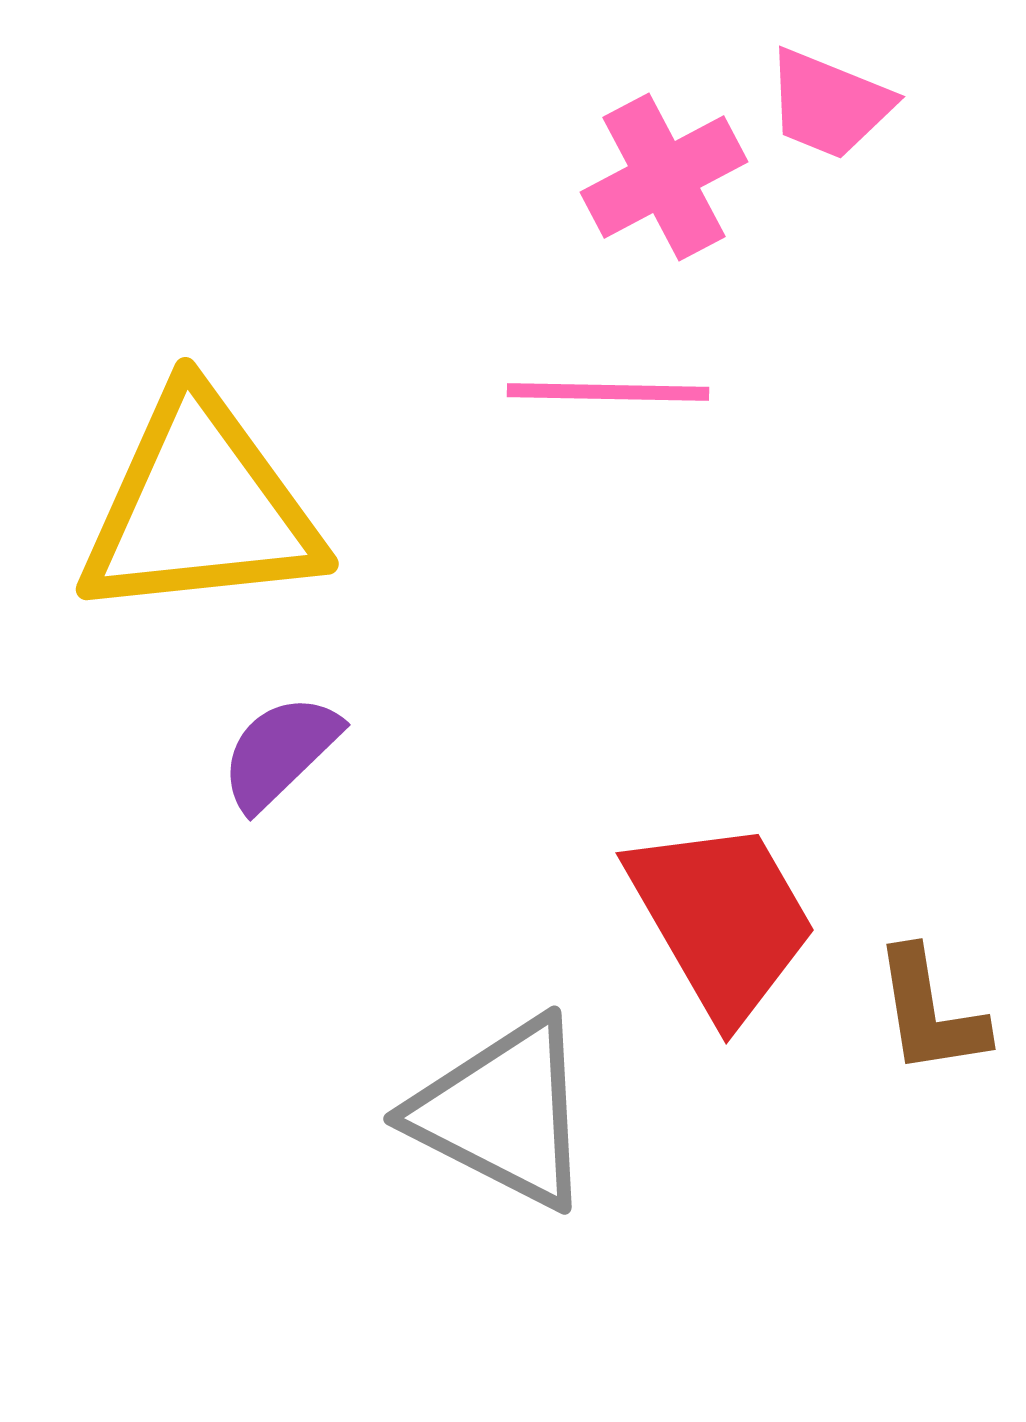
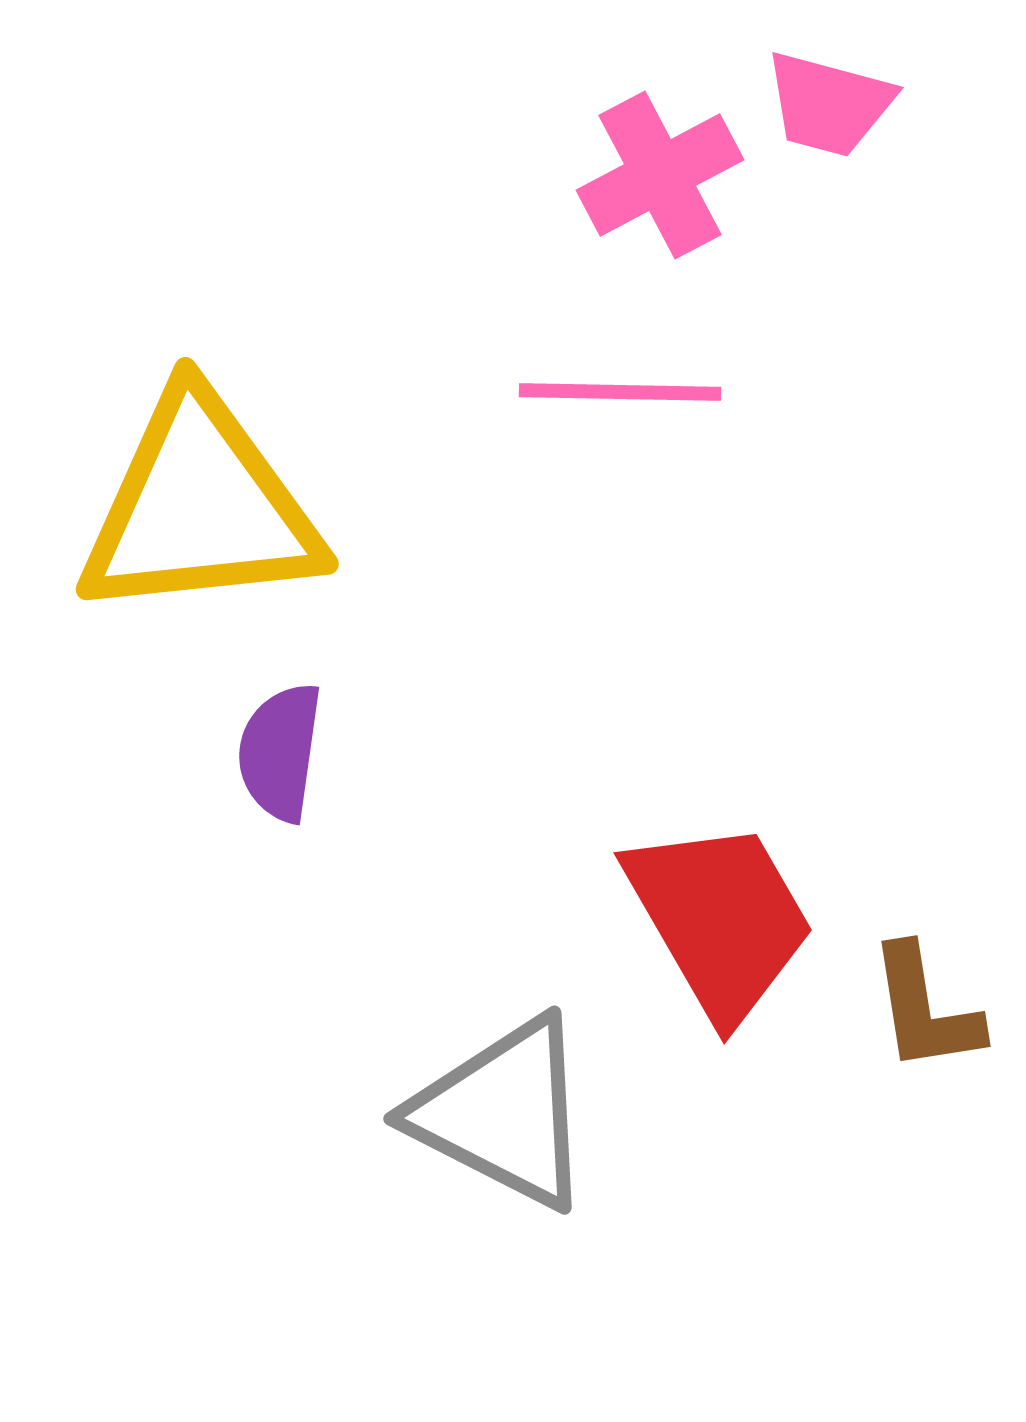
pink trapezoid: rotated 7 degrees counterclockwise
pink cross: moved 4 px left, 2 px up
pink line: moved 12 px right
purple semicircle: rotated 38 degrees counterclockwise
red trapezoid: moved 2 px left
brown L-shape: moved 5 px left, 3 px up
